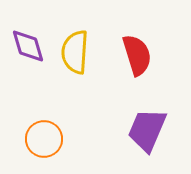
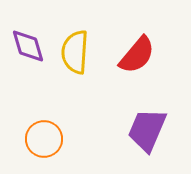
red semicircle: rotated 57 degrees clockwise
